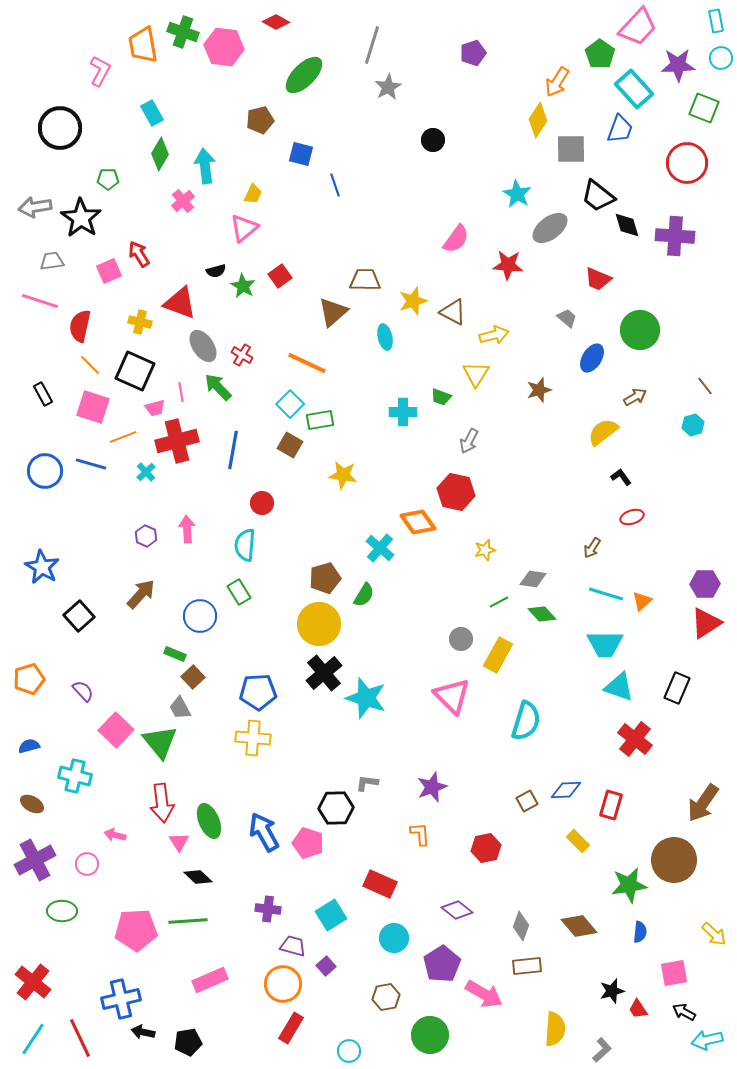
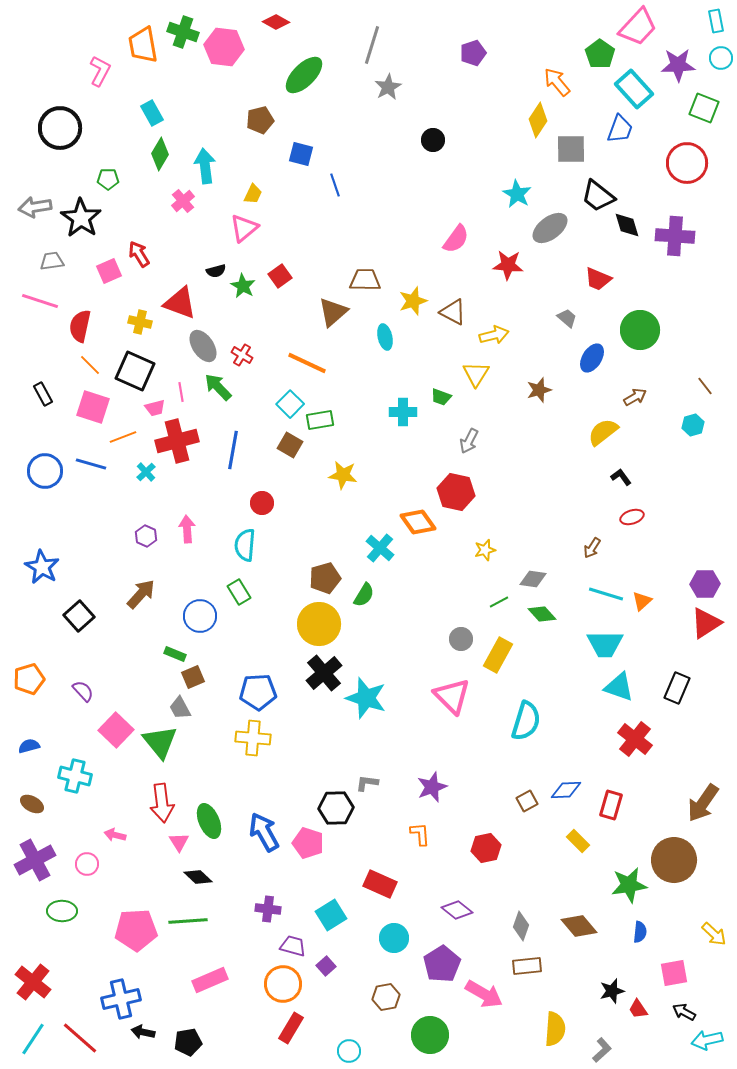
orange arrow at (557, 82): rotated 108 degrees clockwise
brown square at (193, 677): rotated 20 degrees clockwise
red line at (80, 1038): rotated 24 degrees counterclockwise
